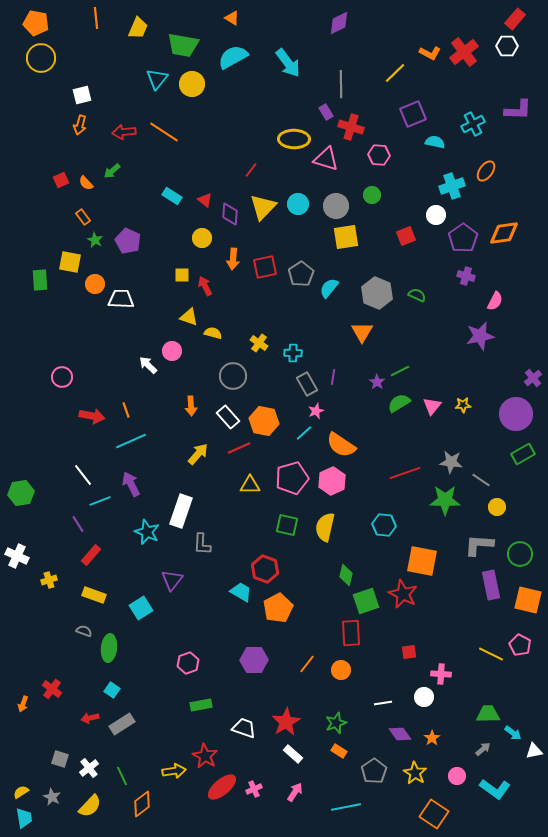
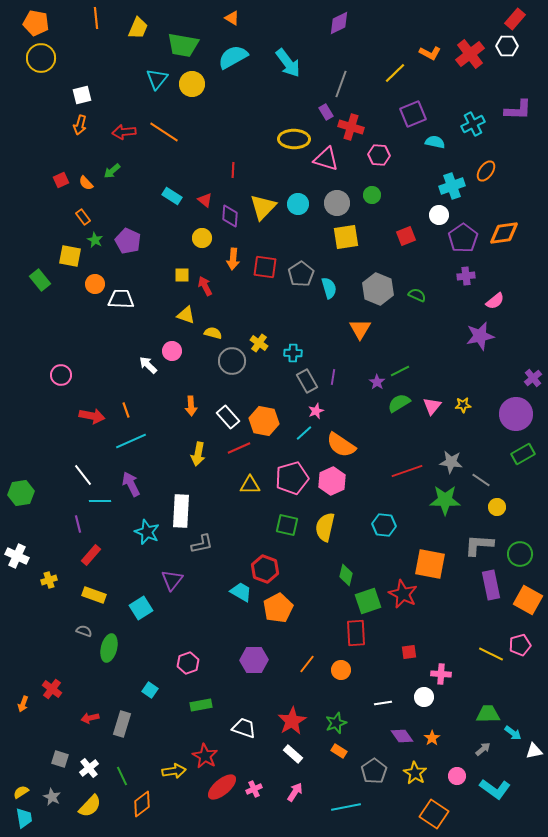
red cross at (464, 52): moved 6 px right, 2 px down
gray line at (341, 84): rotated 20 degrees clockwise
red line at (251, 170): moved 18 px left; rotated 35 degrees counterclockwise
gray circle at (336, 206): moved 1 px right, 3 px up
purple diamond at (230, 214): moved 2 px down
white circle at (436, 215): moved 3 px right
yellow square at (70, 262): moved 6 px up
red square at (265, 267): rotated 20 degrees clockwise
purple cross at (466, 276): rotated 24 degrees counterclockwise
green rectangle at (40, 280): rotated 35 degrees counterclockwise
cyan semicircle at (329, 288): rotated 125 degrees clockwise
gray hexagon at (377, 293): moved 1 px right, 4 px up
pink semicircle at (495, 301): rotated 24 degrees clockwise
yellow triangle at (189, 317): moved 3 px left, 2 px up
orange triangle at (362, 332): moved 2 px left, 3 px up
gray circle at (233, 376): moved 1 px left, 15 px up
pink circle at (62, 377): moved 1 px left, 2 px up
gray rectangle at (307, 384): moved 3 px up
yellow arrow at (198, 454): rotated 150 degrees clockwise
red line at (405, 473): moved 2 px right, 2 px up
cyan line at (100, 501): rotated 20 degrees clockwise
white rectangle at (181, 511): rotated 16 degrees counterclockwise
purple line at (78, 524): rotated 18 degrees clockwise
gray L-shape at (202, 544): rotated 105 degrees counterclockwise
orange square at (422, 561): moved 8 px right, 3 px down
orange square at (528, 600): rotated 16 degrees clockwise
green square at (366, 601): moved 2 px right
red rectangle at (351, 633): moved 5 px right
pink pentagon at (520, 645): rotated 30 degrees clockwise
green ellipse at (109, 648): rotated 8 degrees clockwise
cyan square at (112, 690): moved 38 px right
red star at (286, 722): moved 6 px right, 1 px up
gray rectangle at (122, 724): rotated 40 degrees counterclockwise
purple diamond at (400, 734): moved 2 px right, 2 px down
